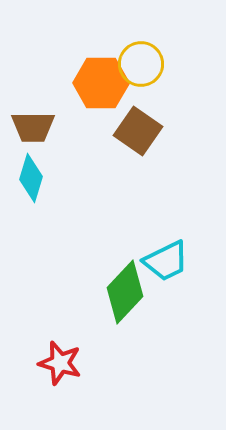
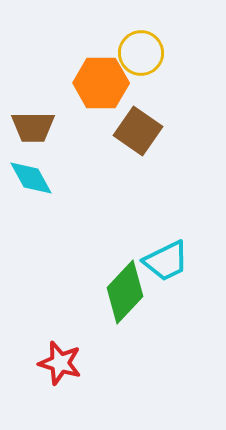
yellow circle: moved 11 px up
cyan diamond: rotated 45 degrees counterclockwise
